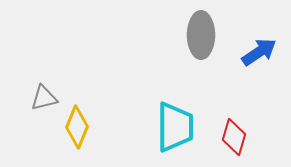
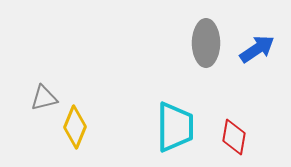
gray ellipse: moved 5 px right, 8 px down
blue arrow: moved 2 px left, 3 px up
yellow diamond: moved 2 px left
red diamond: rotated 6 degrees counterclockwise
